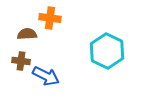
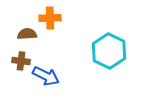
orange cross: rotated 10 degrees counterclockwise
cyan hexagon: moved 2 px right
